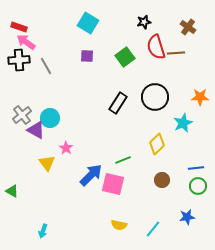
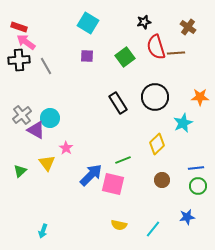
black rectangle: rotated 65 degrees counterclockwise
green triangle: moved 8 px right, 20 px up; rotated 48 degrees clockwise
